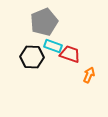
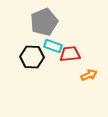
red trapezoid: rotated 25 degrees counterclockwise
orange arrow: rotated 42 degrees clockwise
